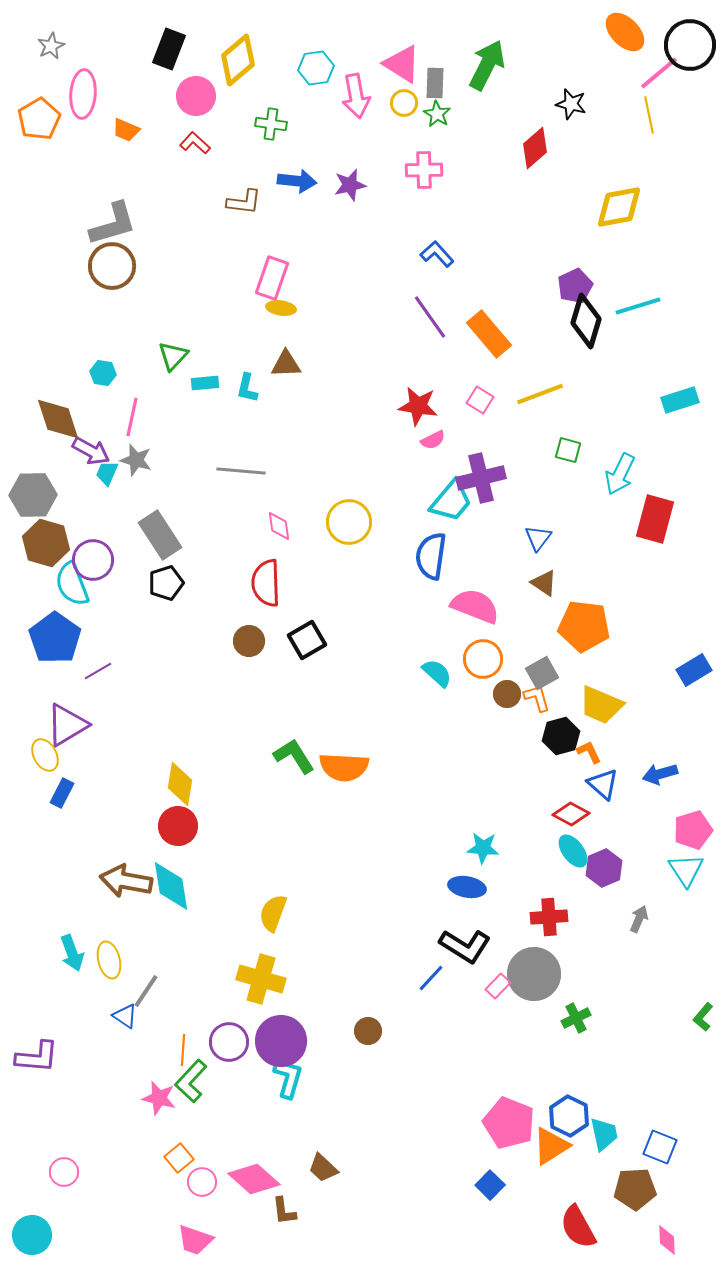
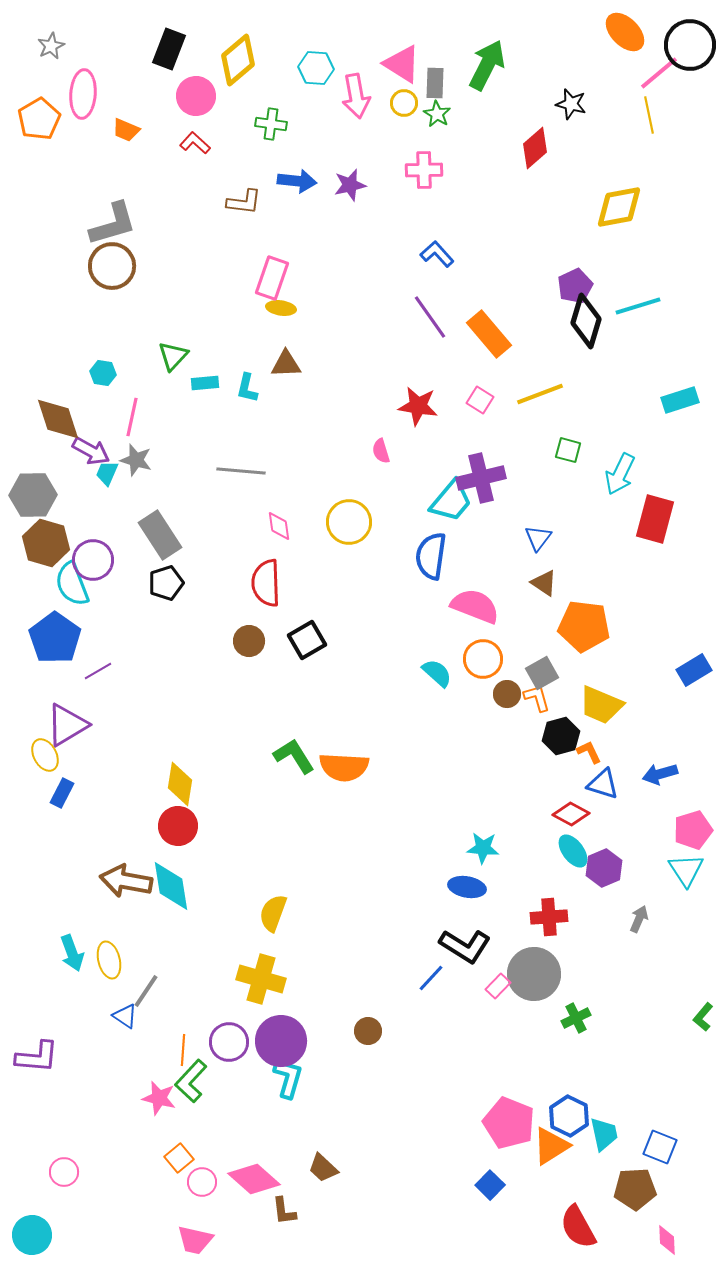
cyan hexagon at (316, 68): rotated 12 degrees clockwise
pink semicircle at (433, 440): moved 52 px left, 11 px down; rotated 100 degrees clockwise
blue triangle at (603, 784): rotated 24 degrees counterclockwise
pink trapezoid at (195, 1240): rotated 6 degrees counterclockwise
